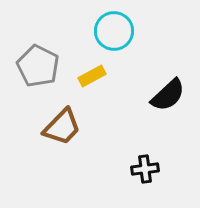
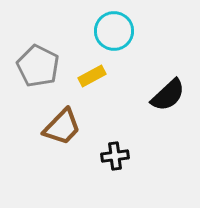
black cross: moved 30 px left, 13 px up
